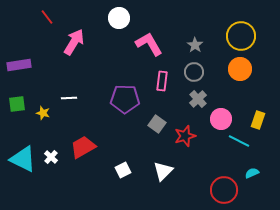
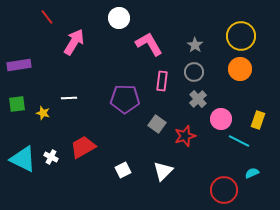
white cross: rotated 16 degrees counterclockwise
